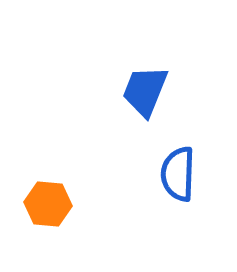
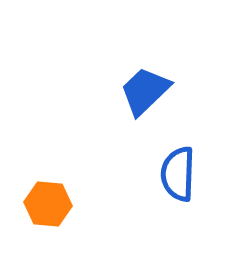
blue trapezoid: rotated 24 degrees clockwise
